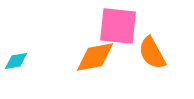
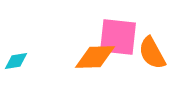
pink square: moved 11 px down
orange diamond: rotated 9 degrees clockwise
